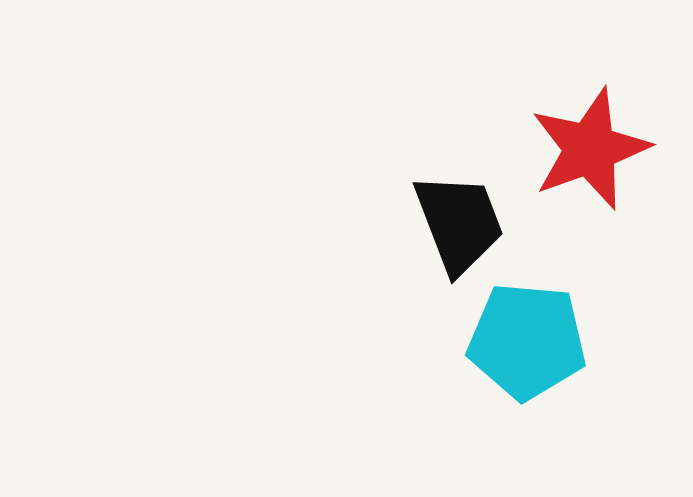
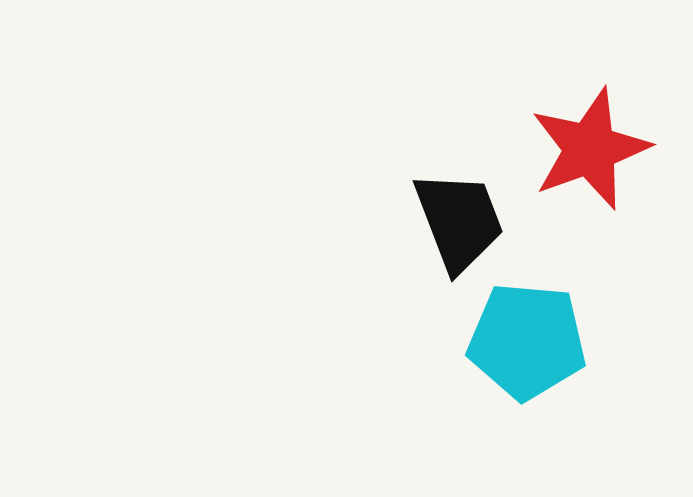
black trapezoid: moved 2 px up
